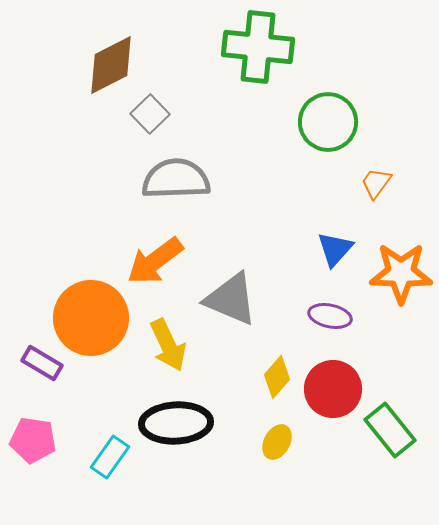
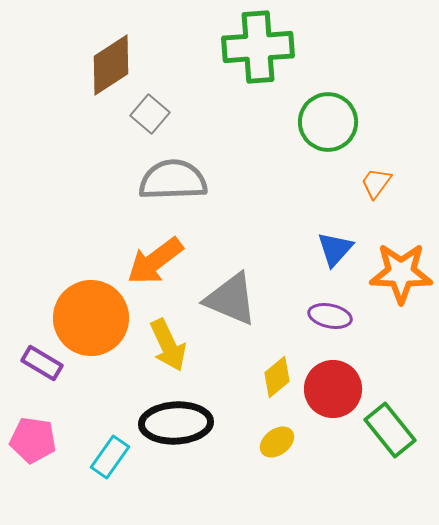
green cross: rotated 10 degrees counterclockwise
brown diamond: rotated 6 degrees counterclockwise
gray square: rotated 6 degrees counterclockwise
gray semicircle: moved 3 px left, 1 px down
yellow diamond: rotated 9 degrees clockwise
yellow ellipse: rotated 24 degrees clockwise
